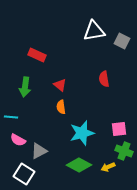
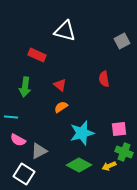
white triangle: moved 29 px left; rotated 25 degrees clockwise
gray square: rotated 35 degrees clockwise
orange semicircle: rotated 64 degrees clockwise
green cross: moved 1 px down
yellow arrow: moved 1 px right, 1 px up
